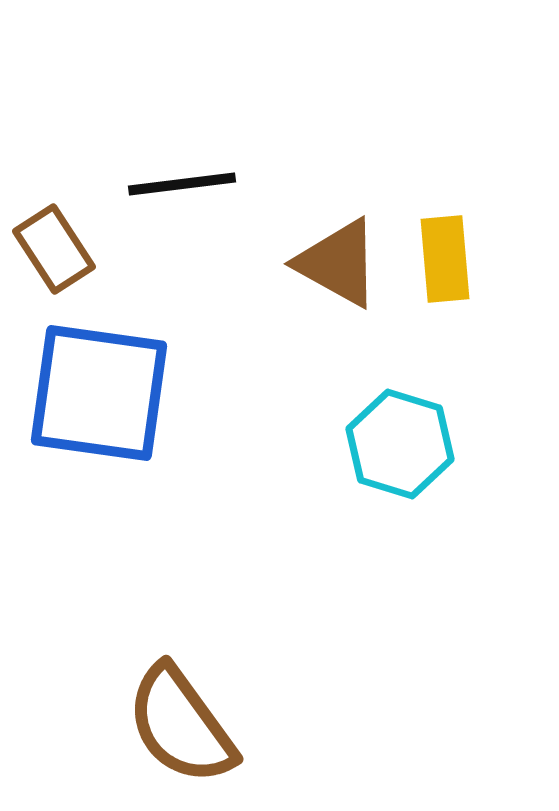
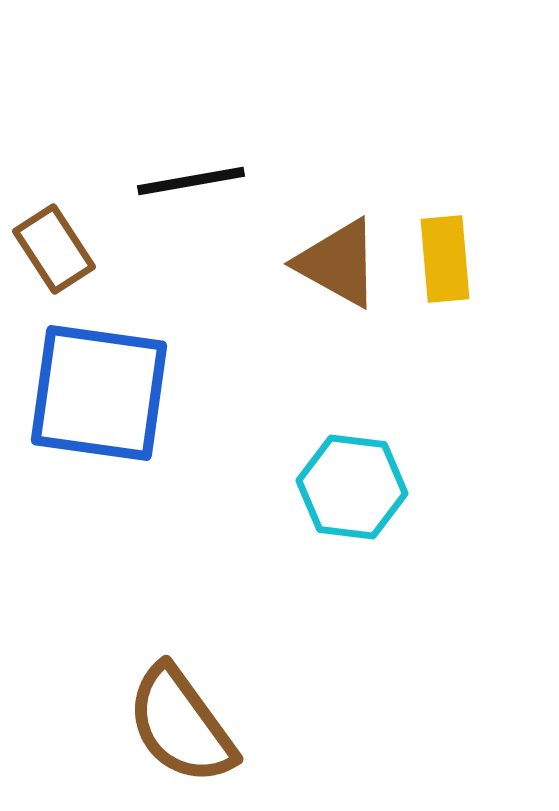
black line: moved 9 px right, 3 px up; rotated 3 degrees counterclockwise
cyan hexagon: moved 48 px left, 43 px down; rotated 10 degrees counterclockwise
